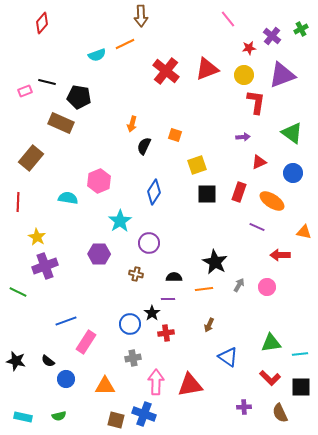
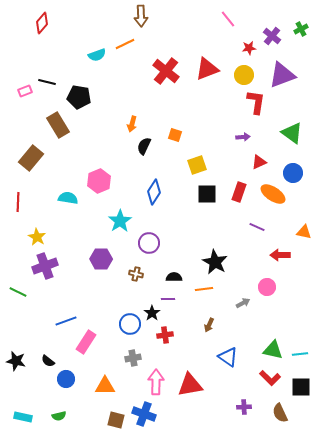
brown rectangle at (61, 123): moved 3 px left, 2 px down; rotated 35 degrees clockwise
orange ellipse at (272, 201): moved 1 px right, 7 px up
purple hexagon at (99, 254): moved 2 px right, 5 px down
gray arrow at (239, 285): moved 4 px right, 18 px down; rotated 32 degrees clockwise
red cross at (166, 333): moved 1 px left, 2 px down
green triangle at (271, 343): moved 2 px right, 7 px down; rotated 20 degrees clockwise
